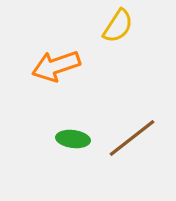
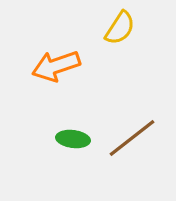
yellow semicircle: moved 2 px right, 2 px down
